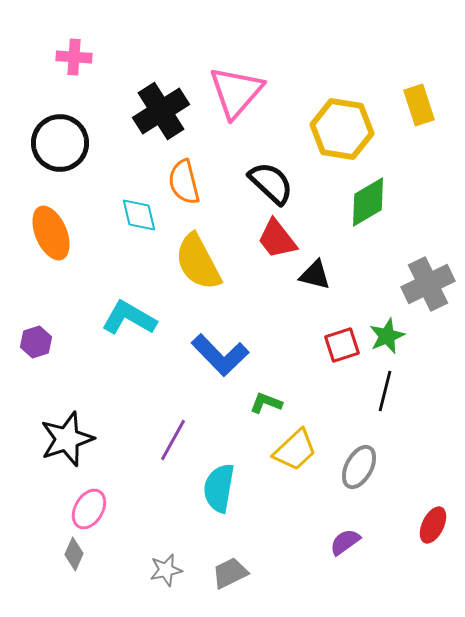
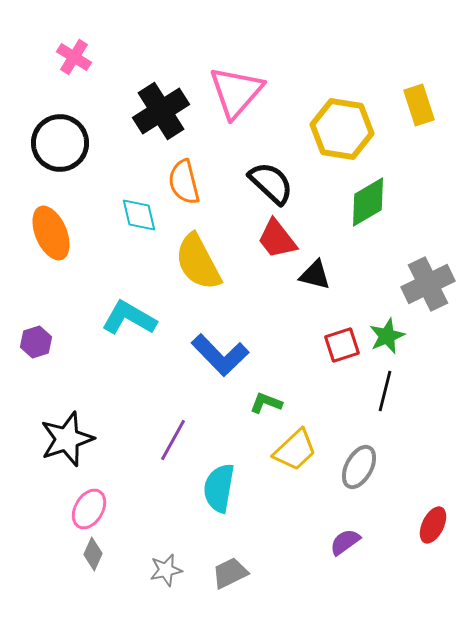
pink cross: rotated 28 degrees clockwise
gray diamond: moved 19 px right
